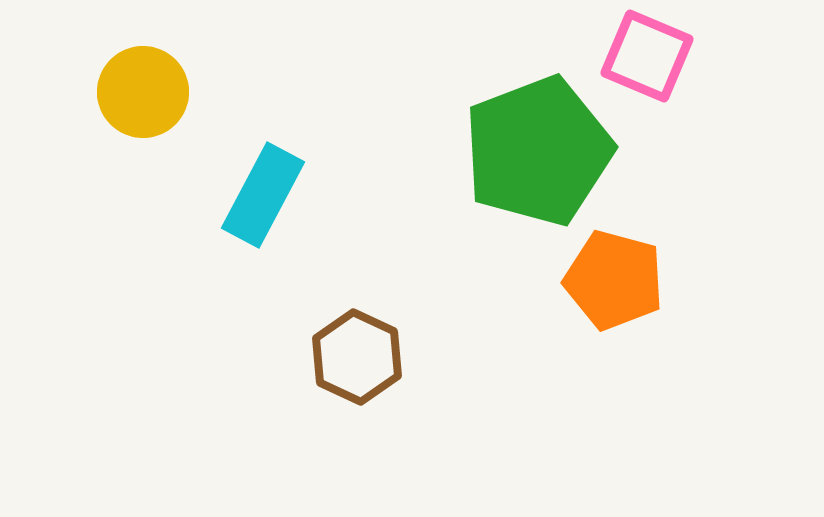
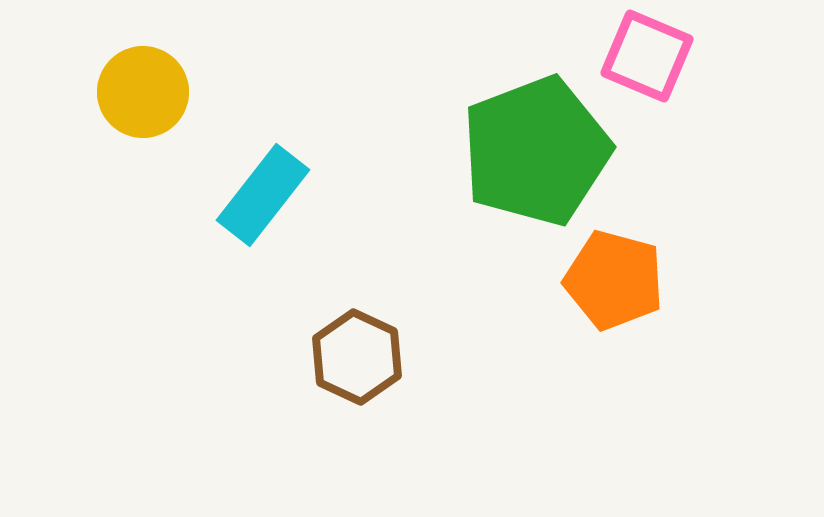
green pentagon: moved 2 px left
cyan rectangle: rotated 10 degrees clockwise
